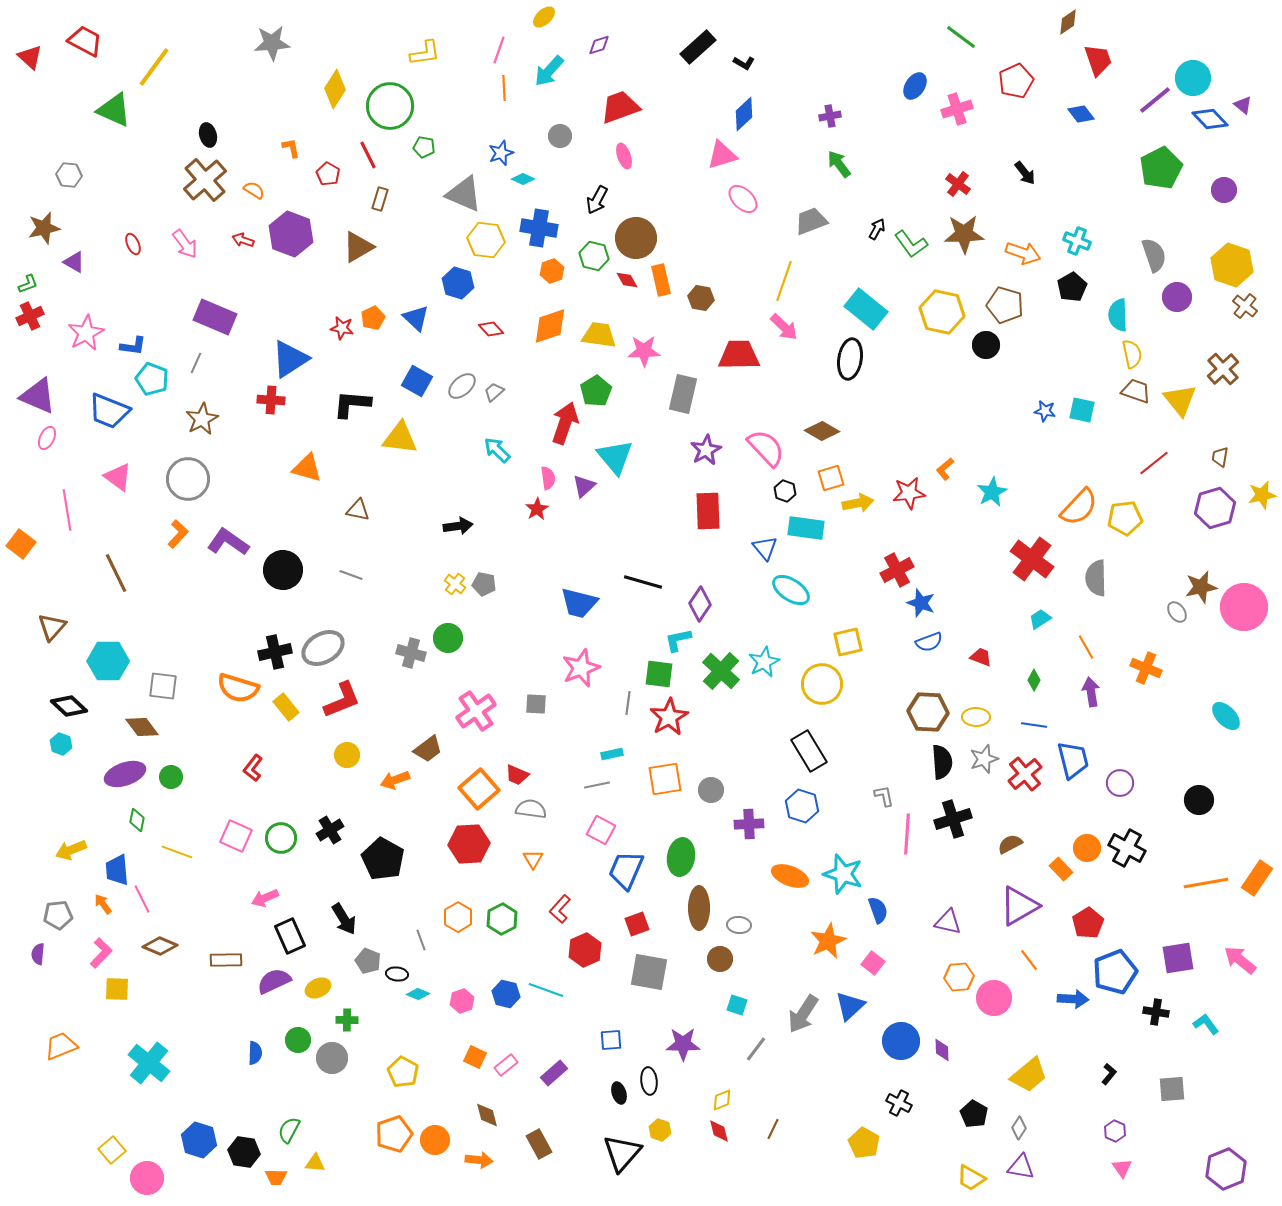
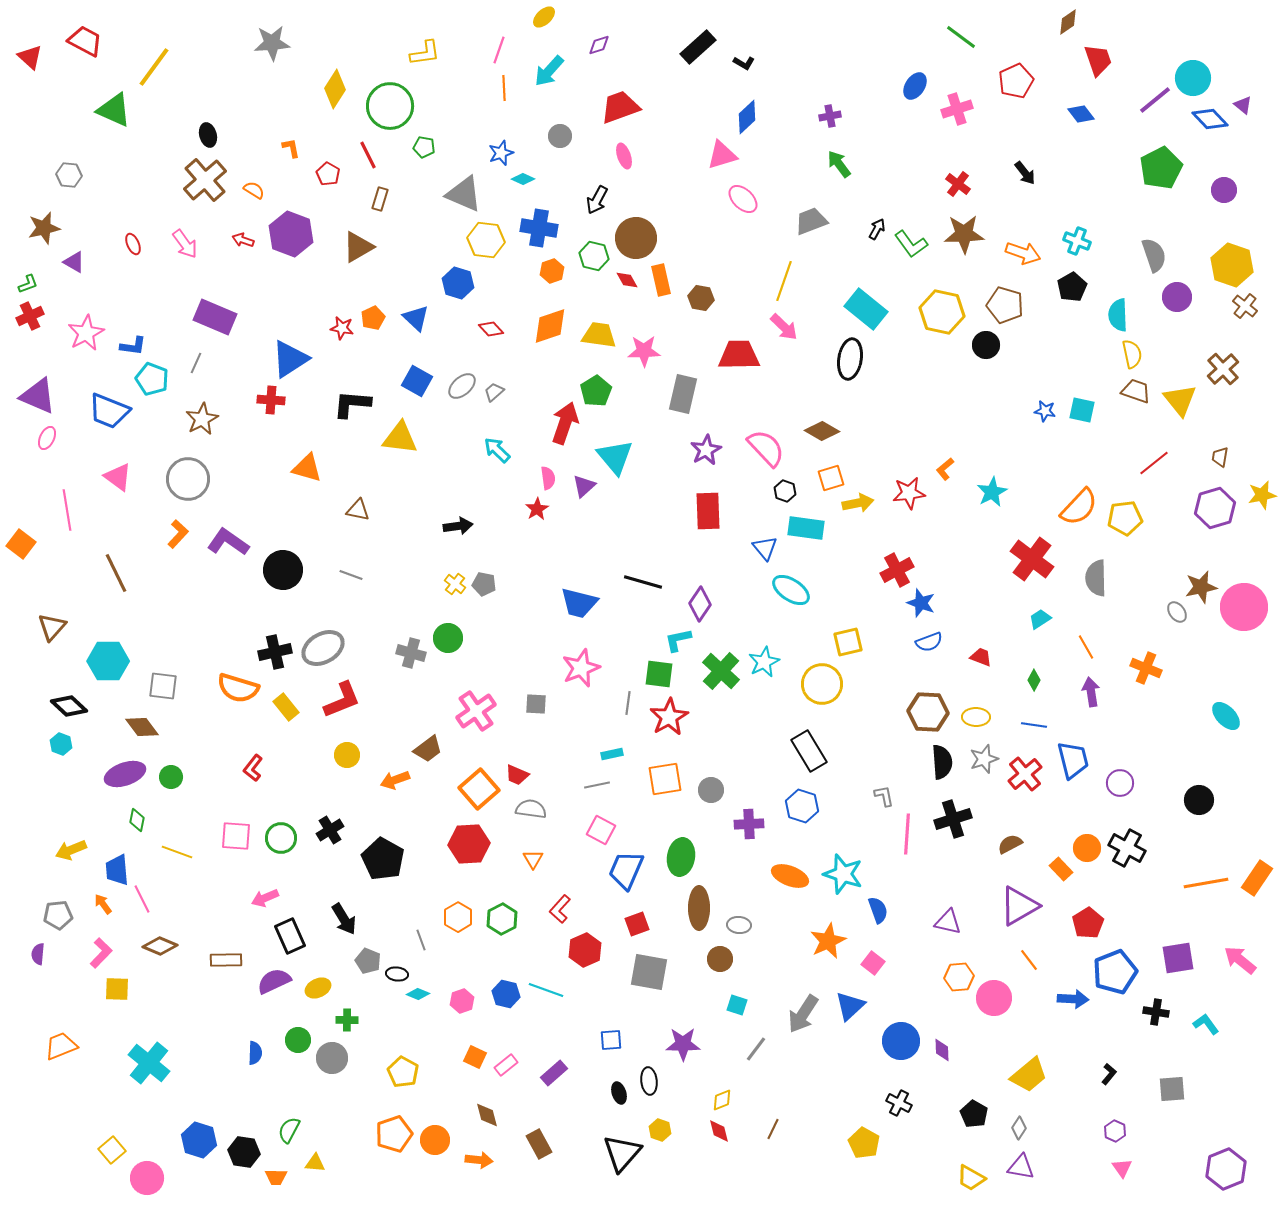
blue diamond at (744, 114): moved 3 px right, 3 px down
pink square at (236, 836): rotated 20 degrees counterclockwise
